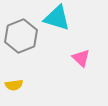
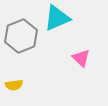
cyan triangle: rotated 40 degrees counterclockwise
